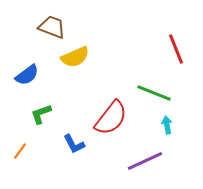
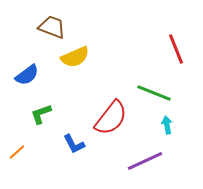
orange line: moved 3 px left, 1 px down; rotated 12 degrees clockwise
